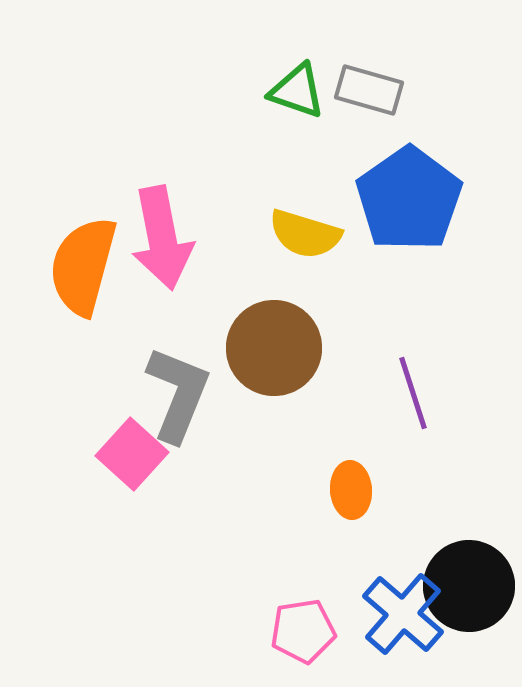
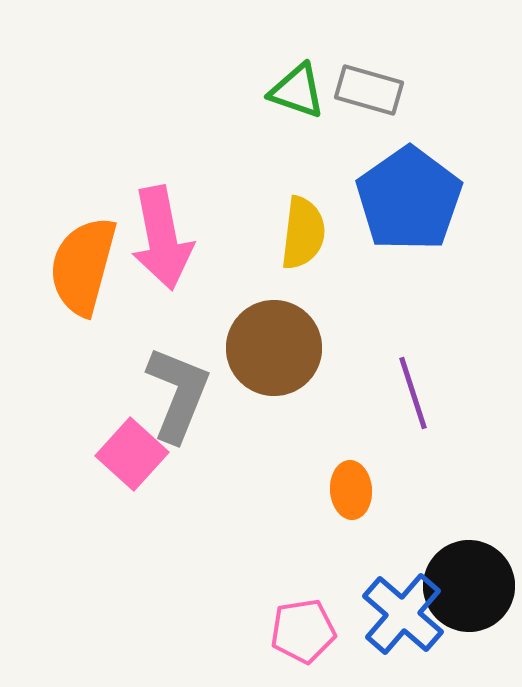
yellow semicircle: moved 2 px left, 1 px up; rotated 100 degrees counterclockwise
